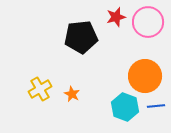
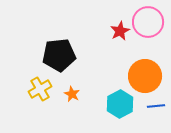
red star: moved 4 px right, 14 px down; rotated 12 degrees counterclockwise
black pentagon: moved 22 px left, 18 px down
cyan hexagon: moved 5 px left, 3 px up; rotated 12 degrees clockwise
